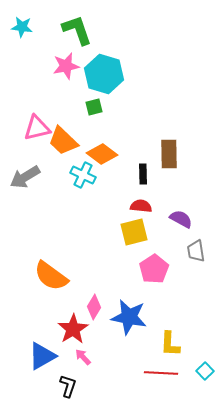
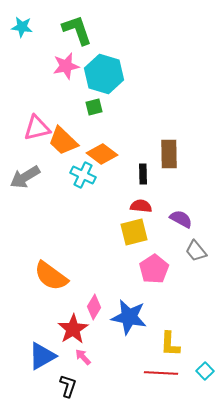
gray trapezoid: rotated 30 degrees counterclockwise
